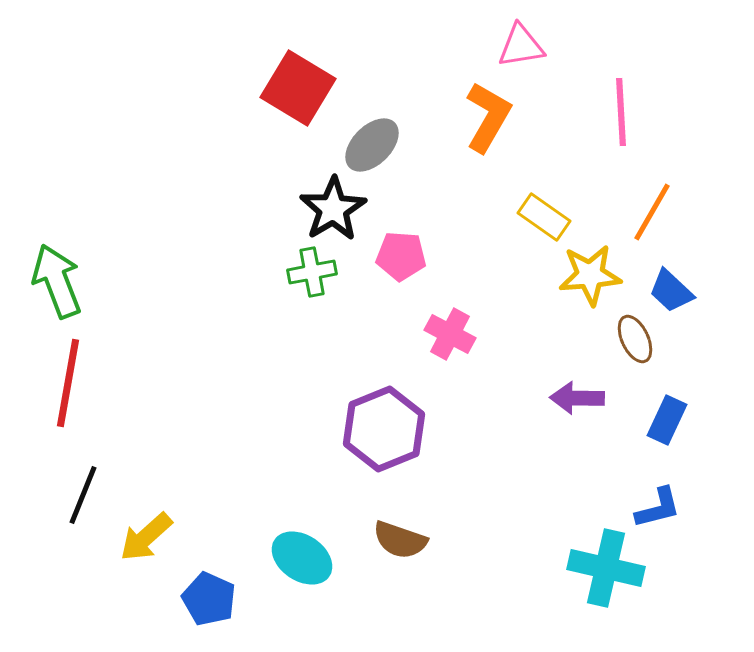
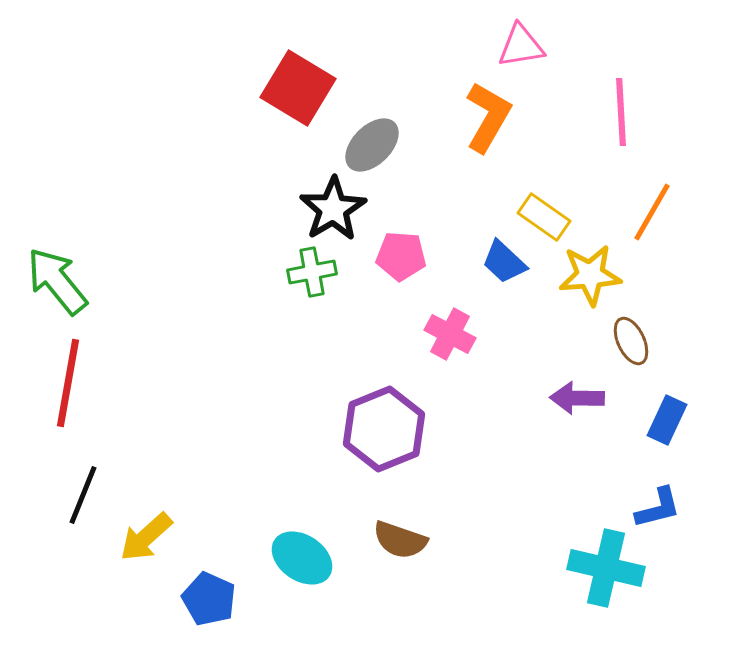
green arrow: rotated 18 degrees counterclockwise
blue trapezoid: moved 167 px left, 29 px up
brown ellipse: moved 4 px left, 2 px down
